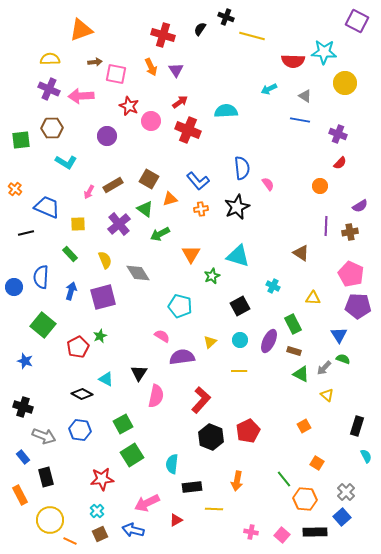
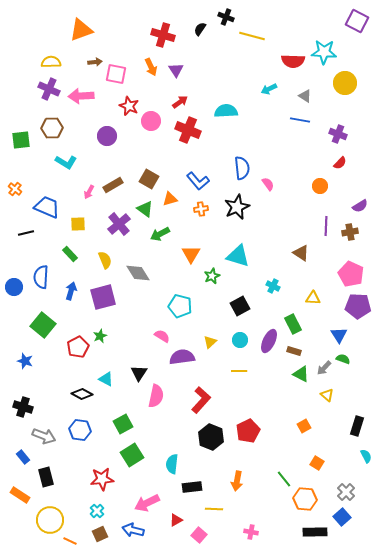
yellow semicircle at (50, 59): moved 1 px right, 3 px down
orange rectangle at (20, 495): rotated 30 degrees counterclockwise
pink square at (282, 535): moved 83 px left
